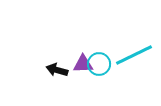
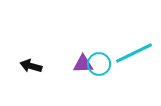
cyan line: moved 2 px up
black arrow: moved 26 px left, 4 px up
